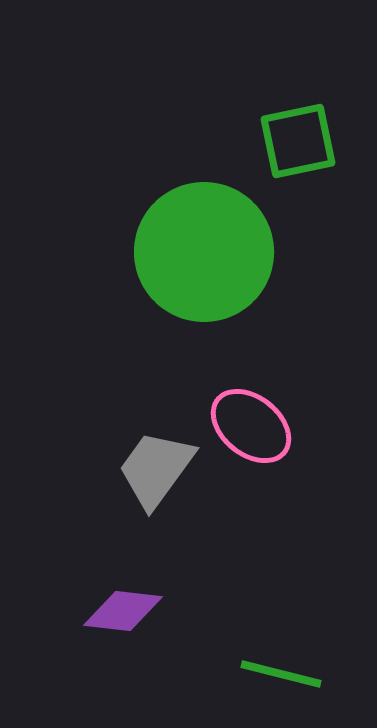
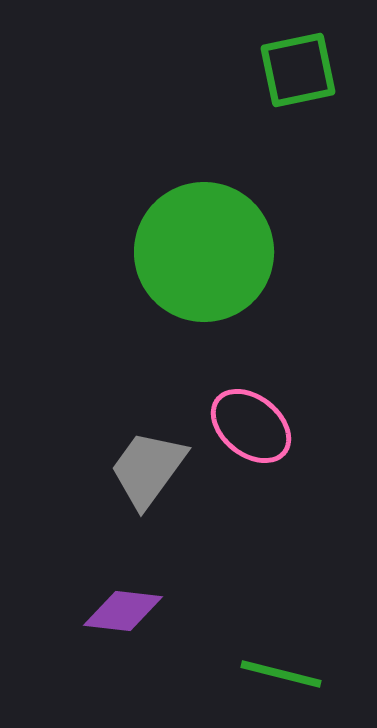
green square: moved 71 px up
gray trapezoid: moved 8 px left
